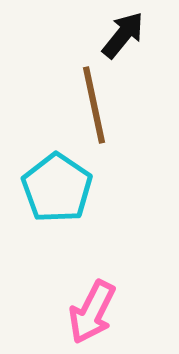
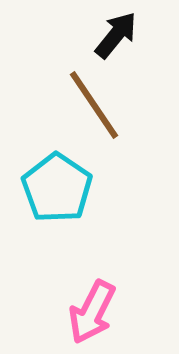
black arrow: moved 7 px left
brown line: rotated 22 degrees counterclockwise
